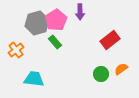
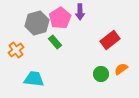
pink pentagon: moved 4 px right, 2 px up
